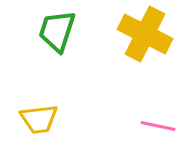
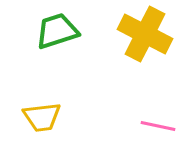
green trapezoid: rotated 54 degrees clockwise
yellow trapezoid: moved 3 px right, 2 px up
